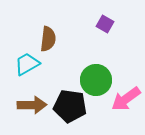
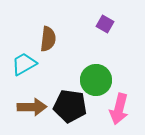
cyan trapezoid: moved 3 px left
pink arrow: moved 7 px left, 10 px down; rotated 40 degrees counterclockwise
brown arrow: moved 2 px down
